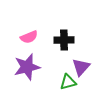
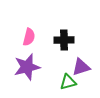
pink semicircle: rotated 54 degrees counterclockwise
purple triangle: rotated 30 degrees clockwise
